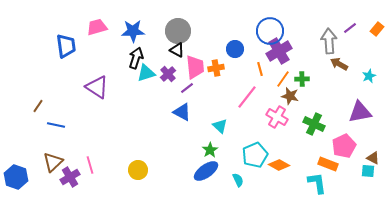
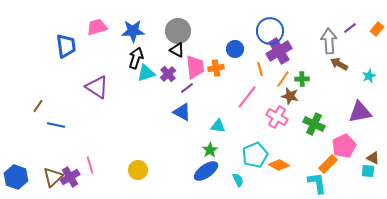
cyan triangle at (220, 126): moved 2 px left; rotated 35 degrees counterclockwise
brown triangle at (53, 162): moved 15 px down
orange rectangle at (328, 164): rotated 66 degrees counterclockwise
